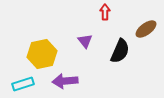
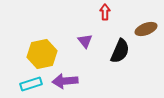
brown ellipse: rotated 15 degrees clockwise
cyan rectangle: moved 8 px right
